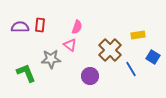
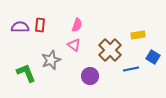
pink semicircle: moved 2 px up
pink triangle: moved 4 px right
gray star: moved 1 px down; rotated 18 degrees counterclockwise
blue line: rotated 70 degrees counterclockwise
